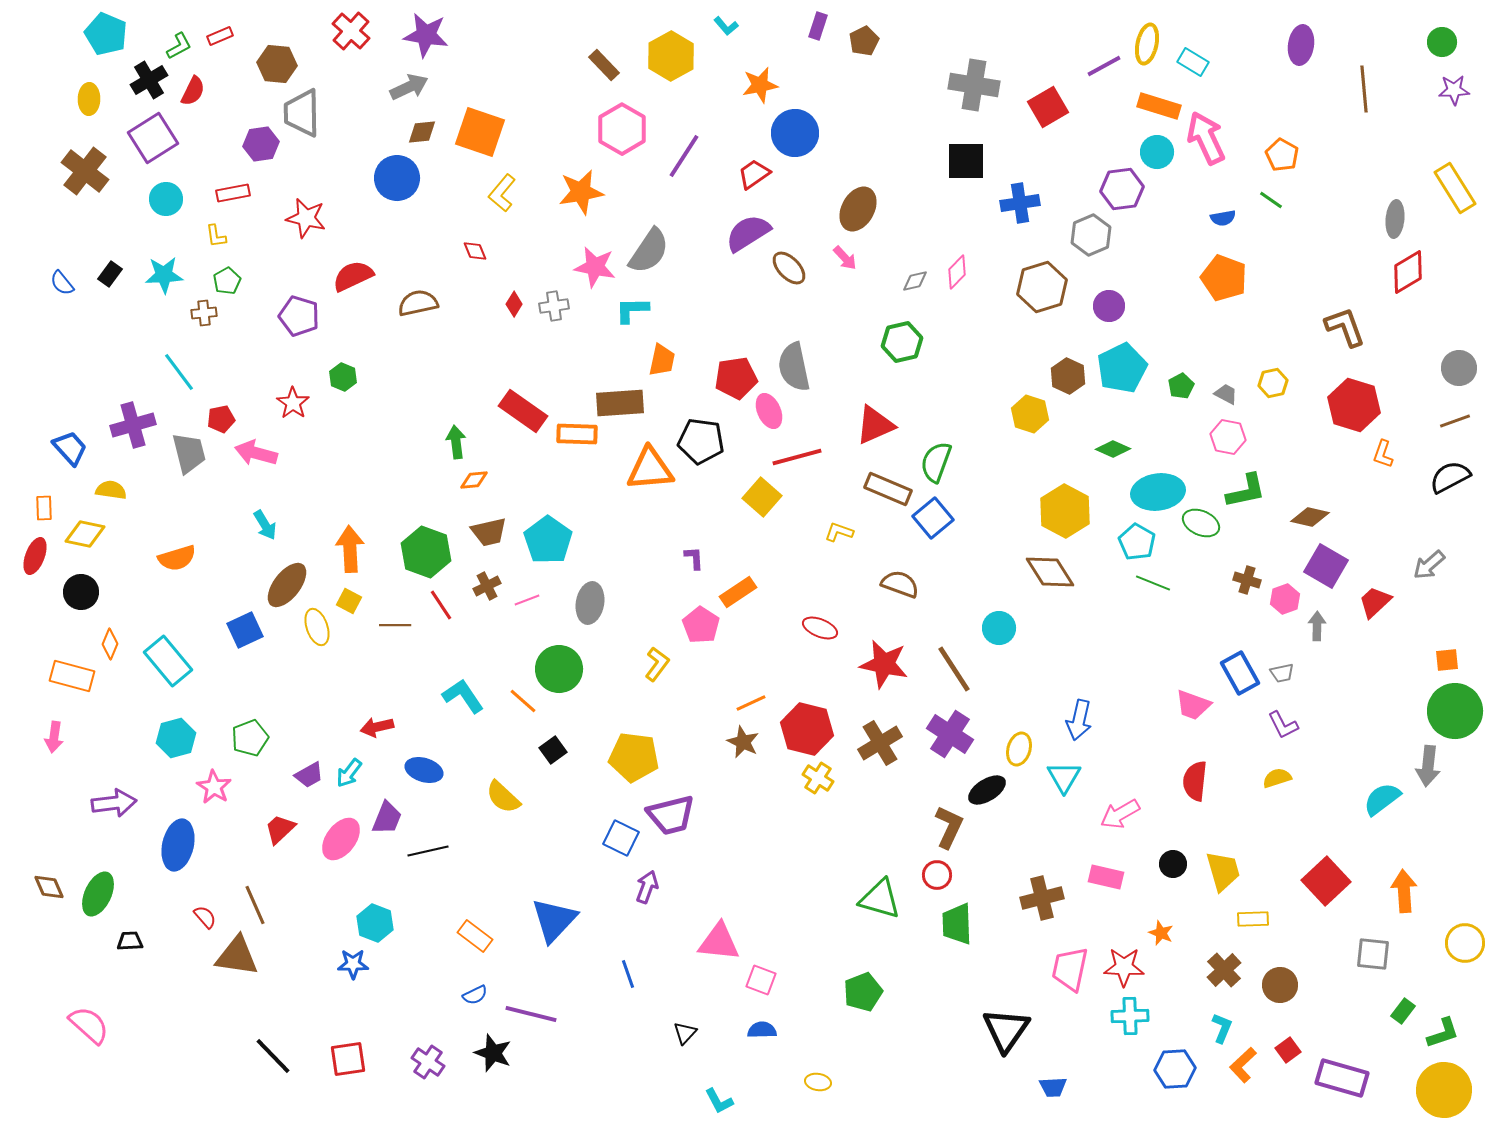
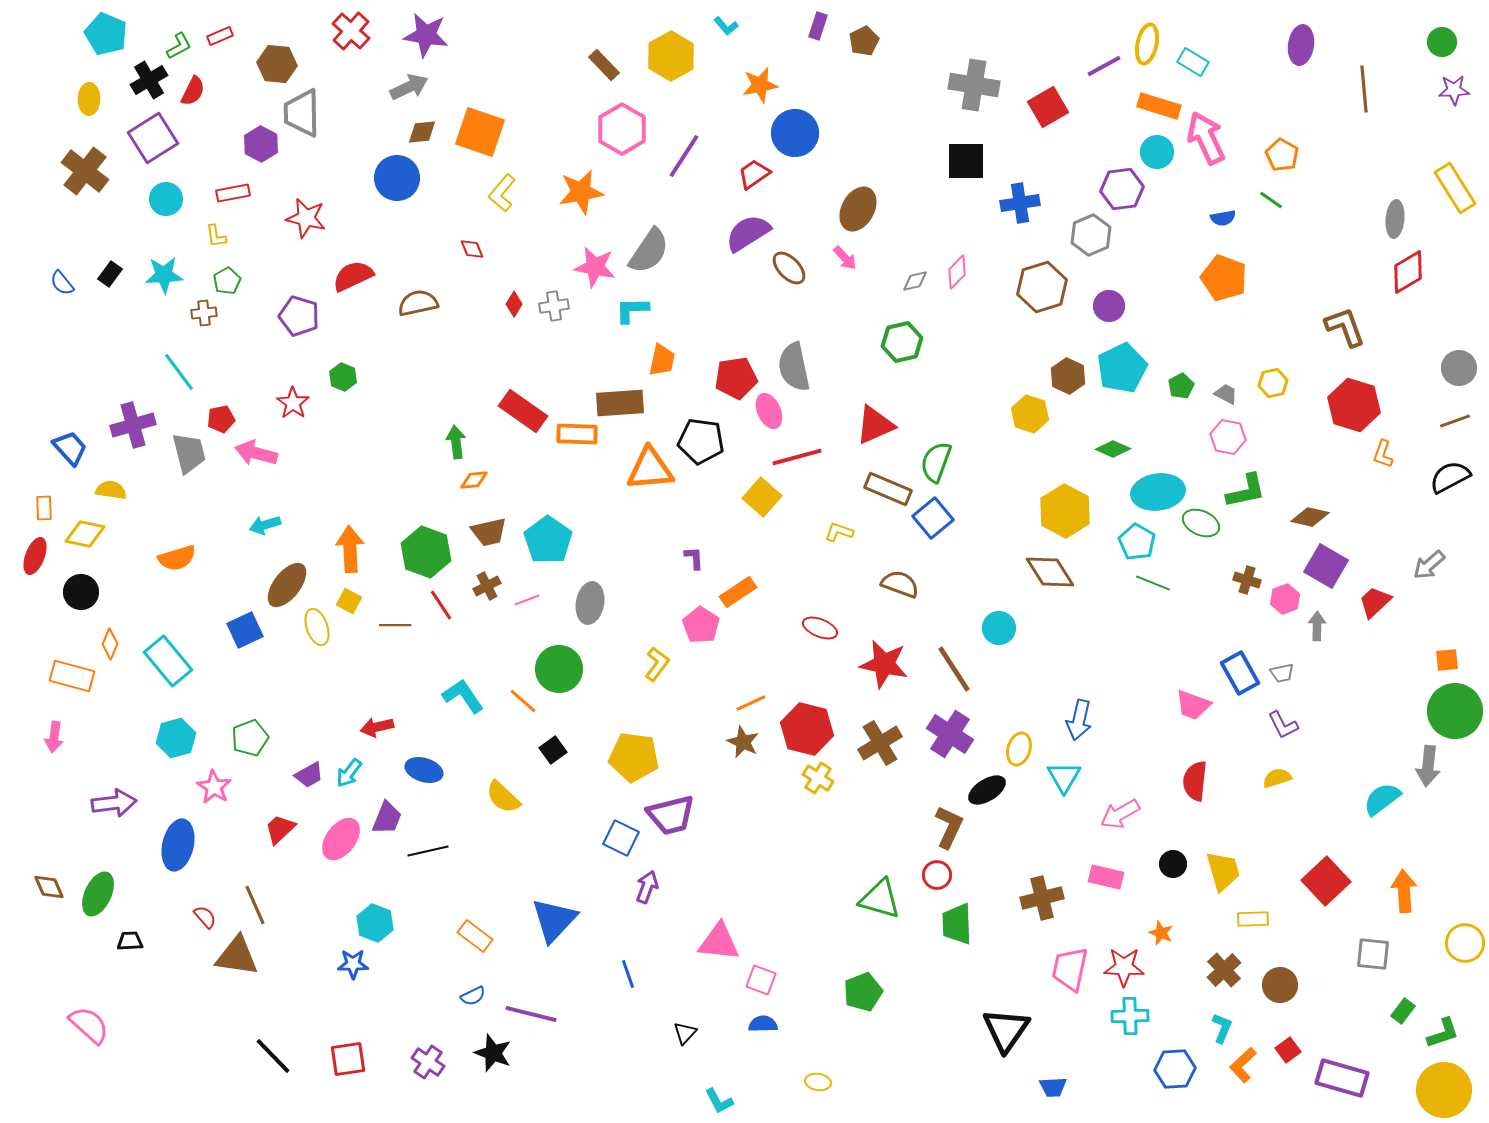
purple hexagon at (261, 144): rotated 24 degrees counterclockwise
red diamond at (475, 251): moved 3 px left, 2 px up
cyan arrow at (265, 525): rotated 104 degrees clockwise
blue semicircle at (475, 995): moved 2 px left, 1 px down
blue semicircle at (762, 1030): moved 1 px right, 6 px up
